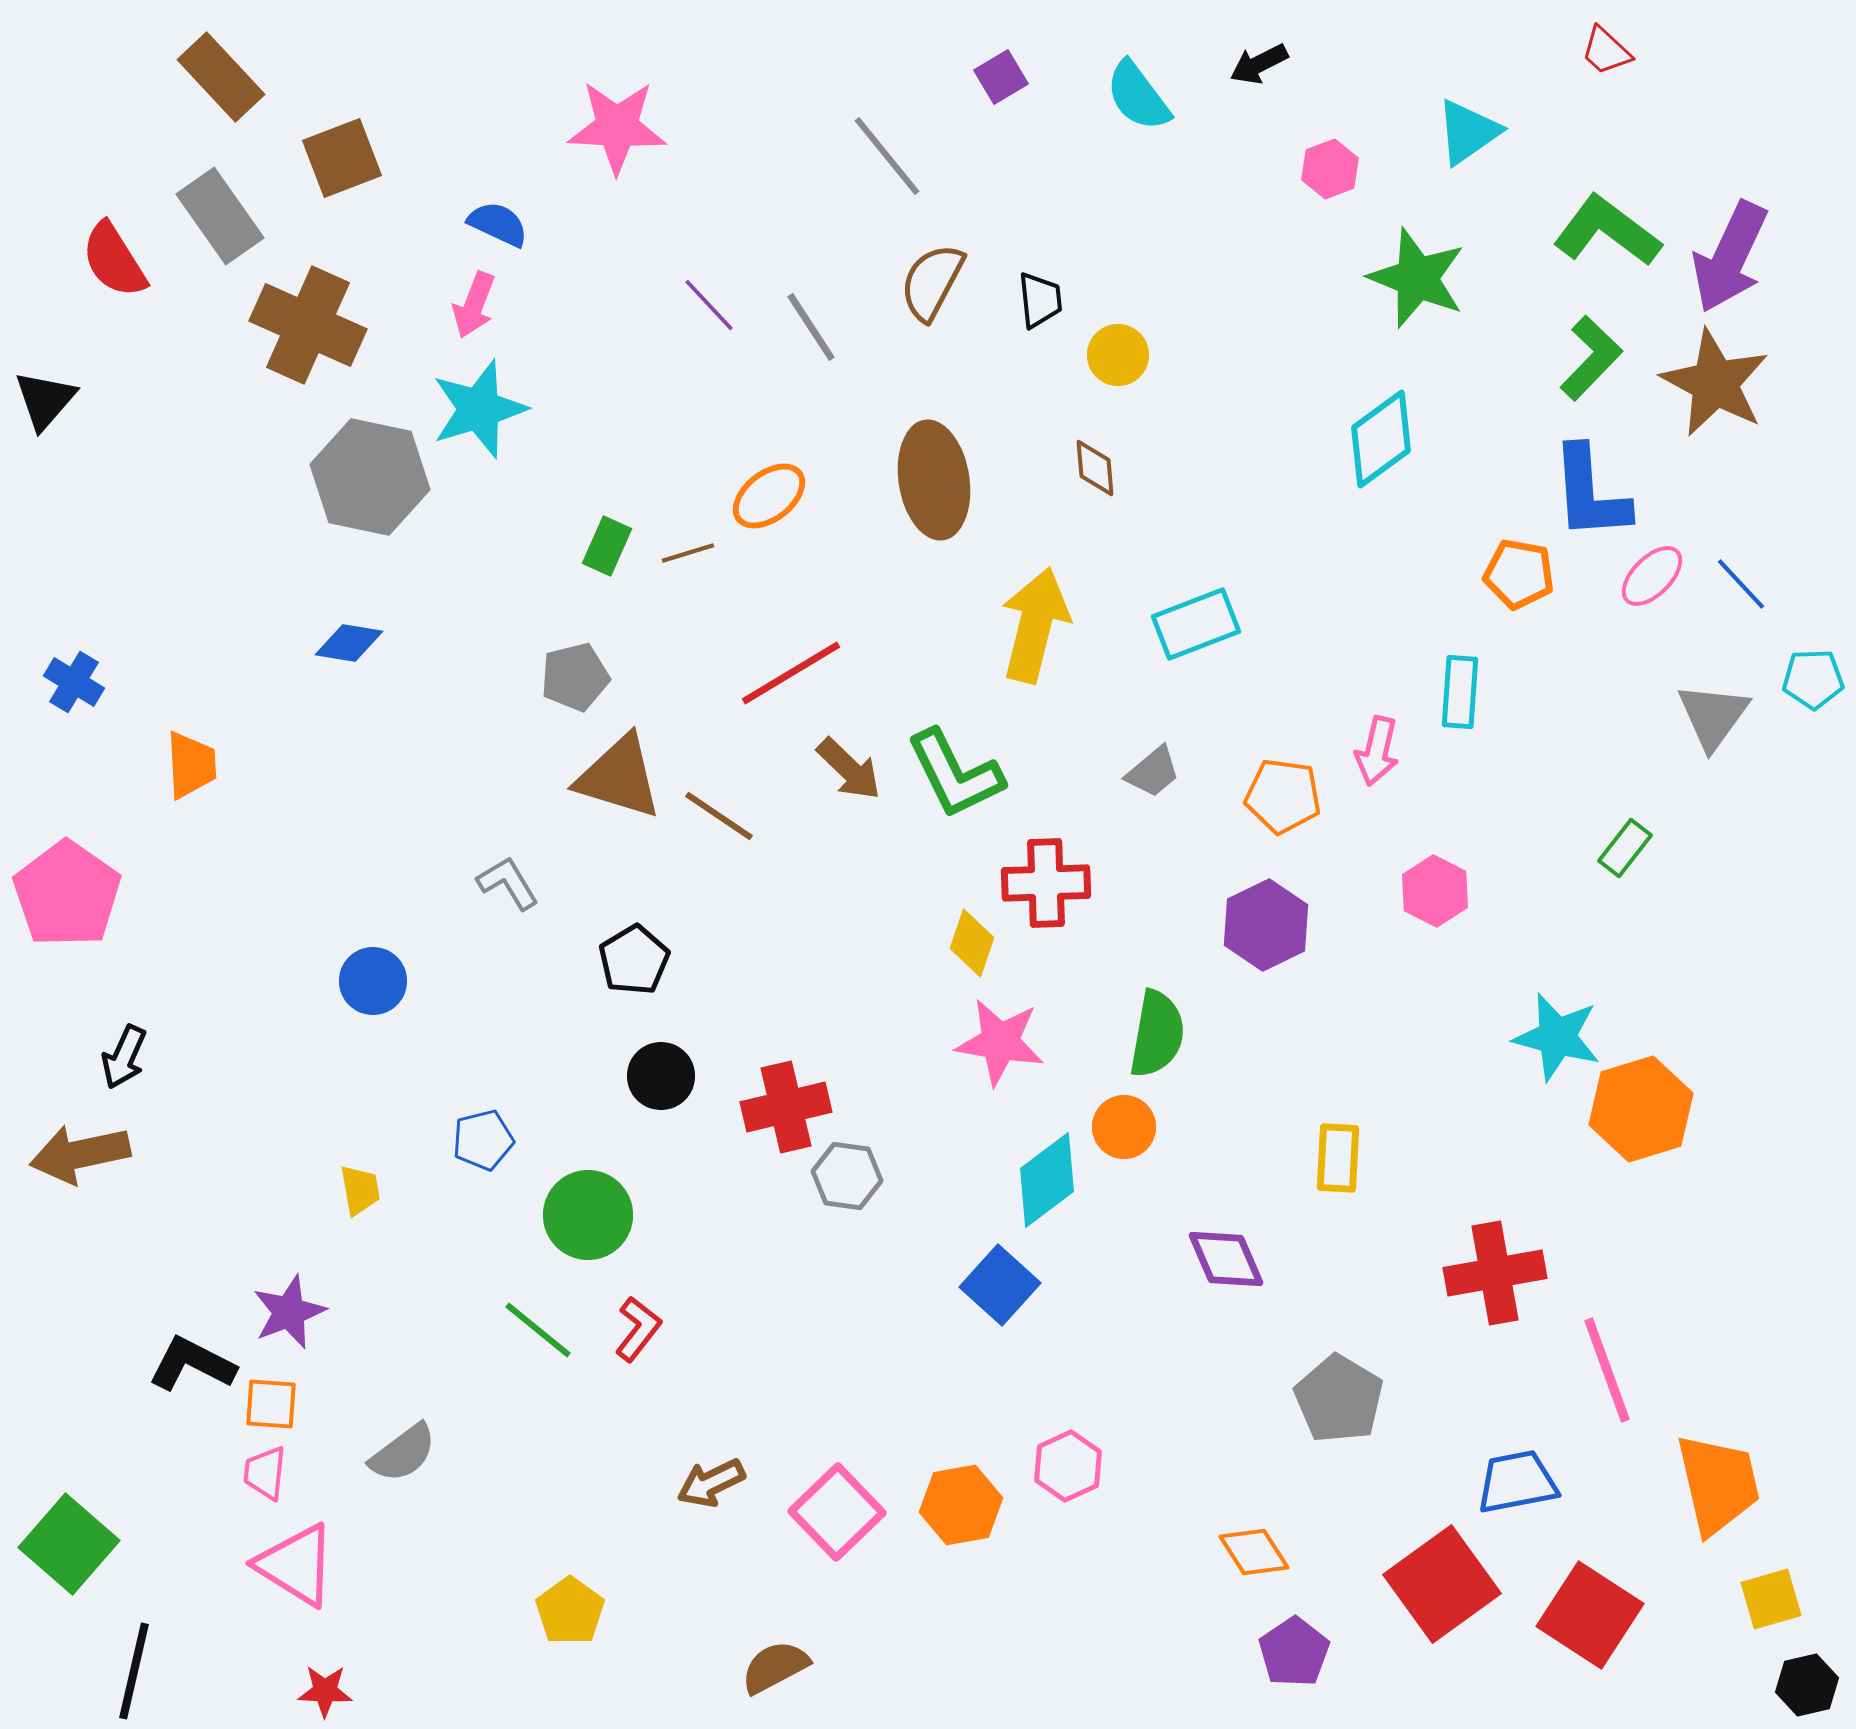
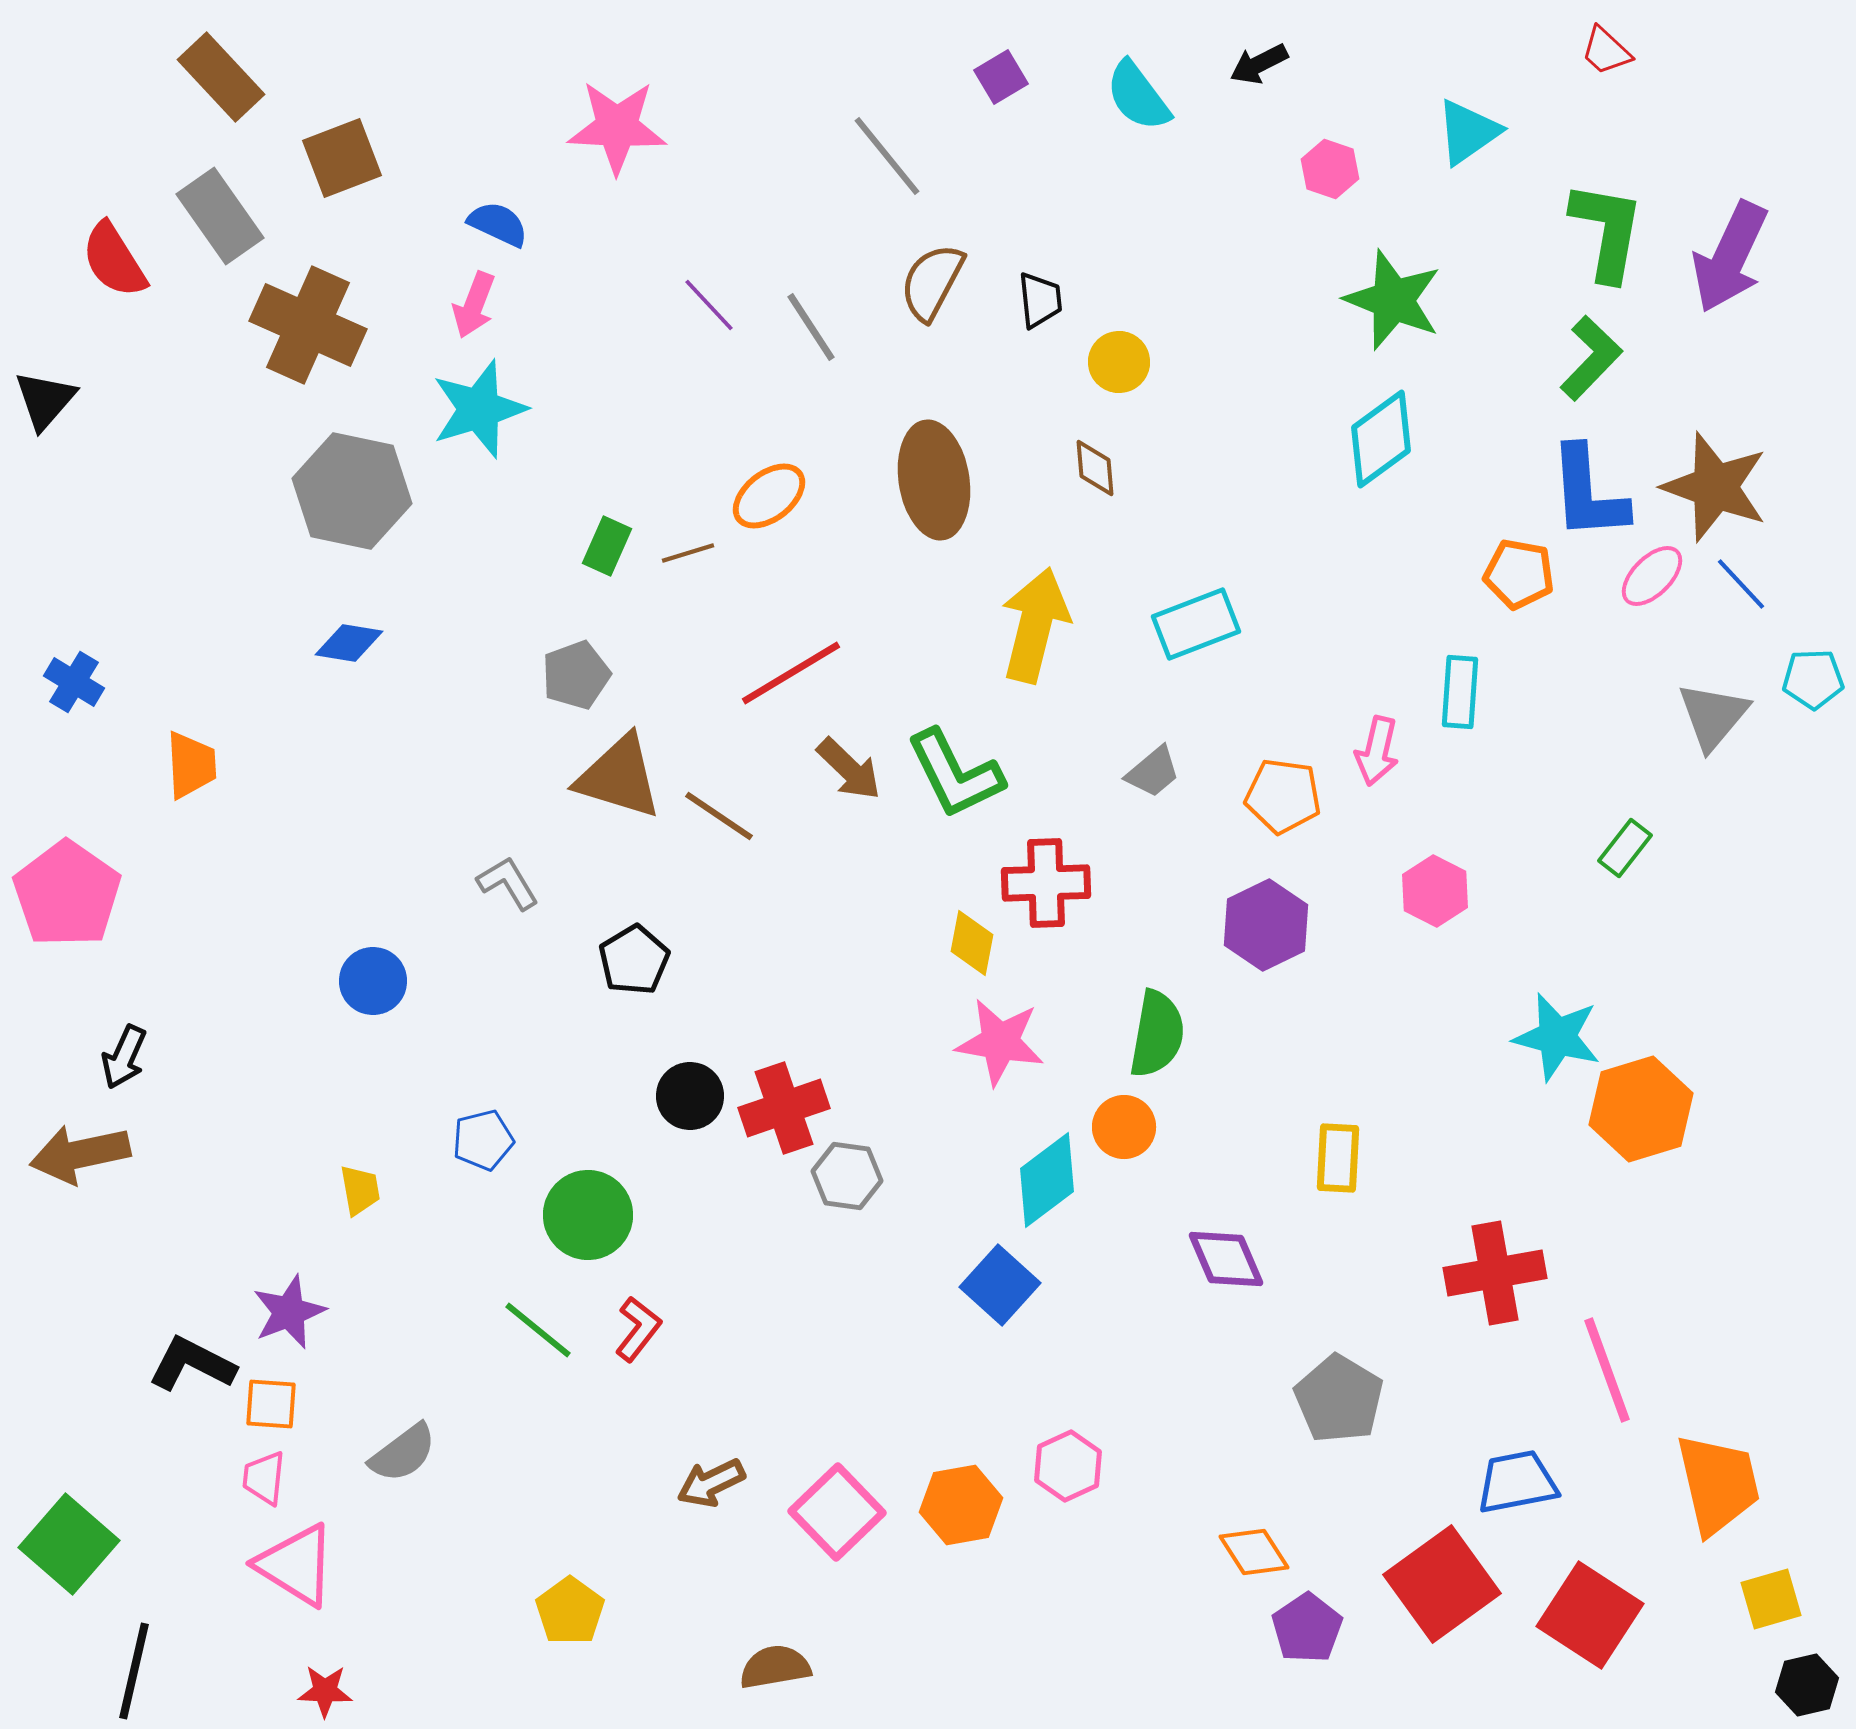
pink hexagon at (1330, 169): rotated 20 degrees counterclockwise
green L-shape at (1607, 231): rotated 63 degrees clockwise
green star at (1417, 278): moved 24 px left, 22 px down
yellow circle at (1118, 355): moved 1 px right, 7 px down
brown star at (1715, 383): moved 104 px down; rotated 8 degrees counterclockwise
gray hexagon at (370, 477): moved 18 px left, 14 px down
blue L-shape at (1590, 493): moved 2 px left
gray pentagon at (575, 677): moved 1 px right, 2 px up; rotated 6 degrees counterclockwise
gray triangle at (1713, 716): rotated 4 degrees clockwise
yellow diamond at (972, 943): rotated 8 degrees counterclockwise
black circle at (661, 1076): moved 29 px right, 20 px down
red cross at (786, 1107): moved 2 px left, 1 px down; rotated 6 degrees counterclockwise
pink trapezoid at (265, 1473): moved 1 px left, 5 px down
purple pentagon at (1294, 1652): moved 13 px right, 24 px up
brown semicircle at (775, 1667): rotated 18 degrees clockwise
